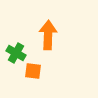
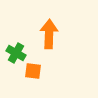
orange arrow: moved 1 px right, 1 px up
